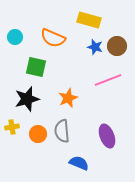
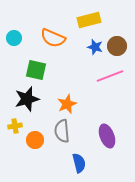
yellow rectangle: rotated 30 degrees counterclockwise
cyan circle: moved 1 px left, 1 px down
green square: moved 3 px down
pink line: moved 2 px right, 4 px up
orange star: moved 1 px left, 6 px down
yellow cross: moved 3 px right, 1 px up
orange circle: moved 3 px left, 6 px down
blue semicircle: rotated 54 degrees clockwise
